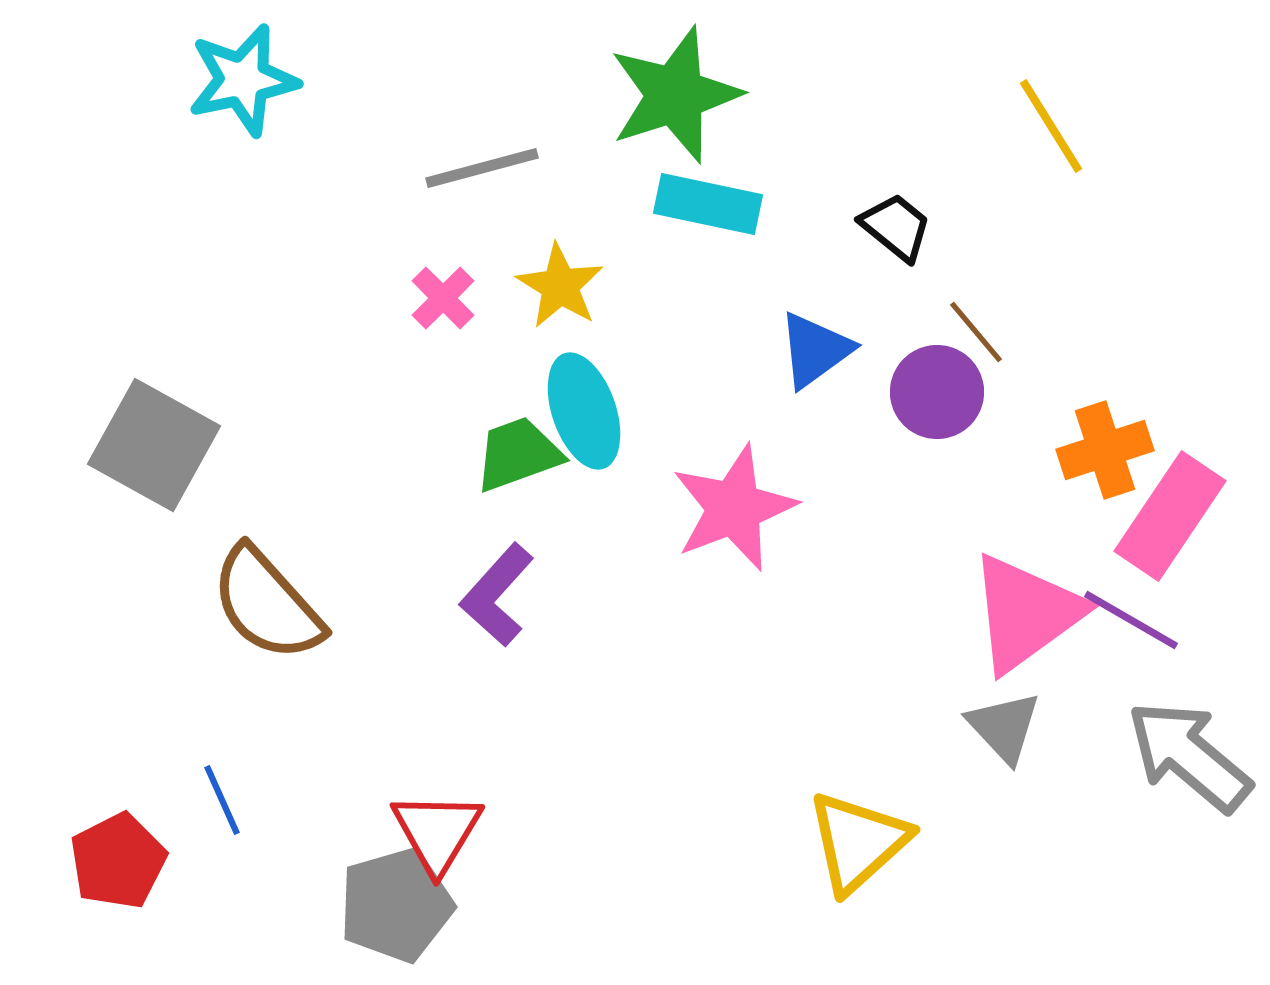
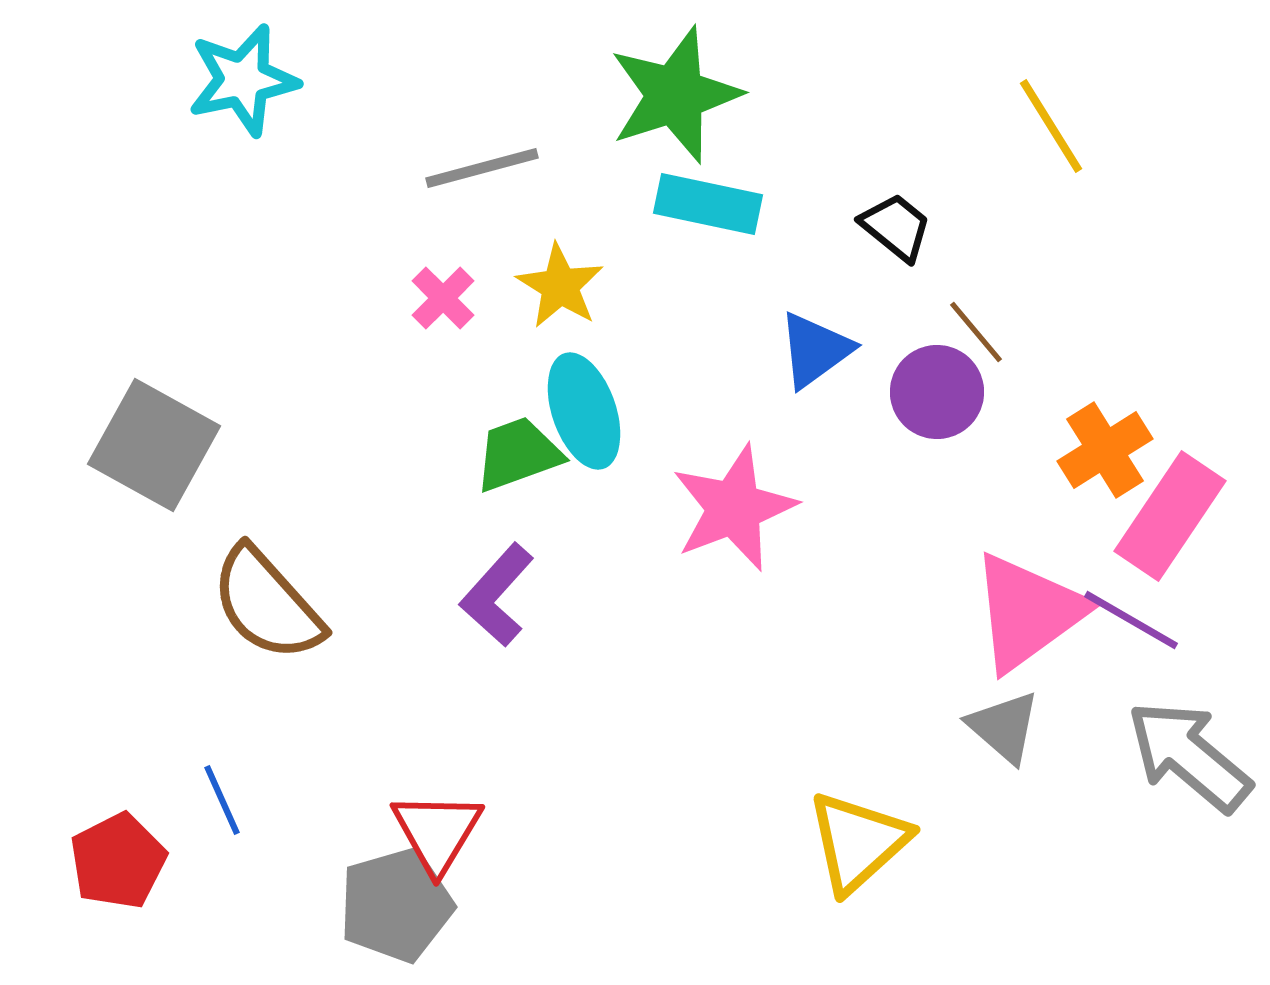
orange cross: rotated 14 degrees counterclockwise
pink triangle: moved 2 px right, 1 px up
gray triangle: rotated 6 degrees counterclockwise
